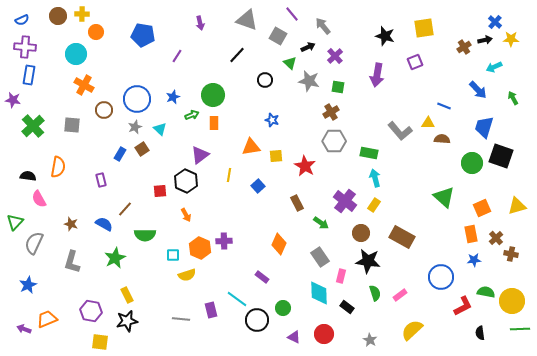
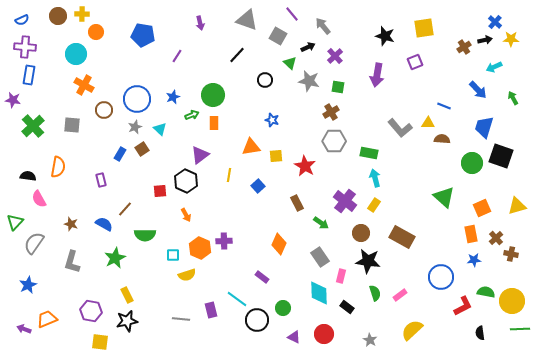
gray L-shape at (400, 131): moved 3 px up
gray semicircle at (34, 243): rotated 10 degrees clockwise
